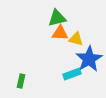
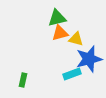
orange triangle: rotated 18 degrees counterclockwise
blue star: rotated 16 degrees clockwise
green rectangle: moved 2 px right, 1 px up
